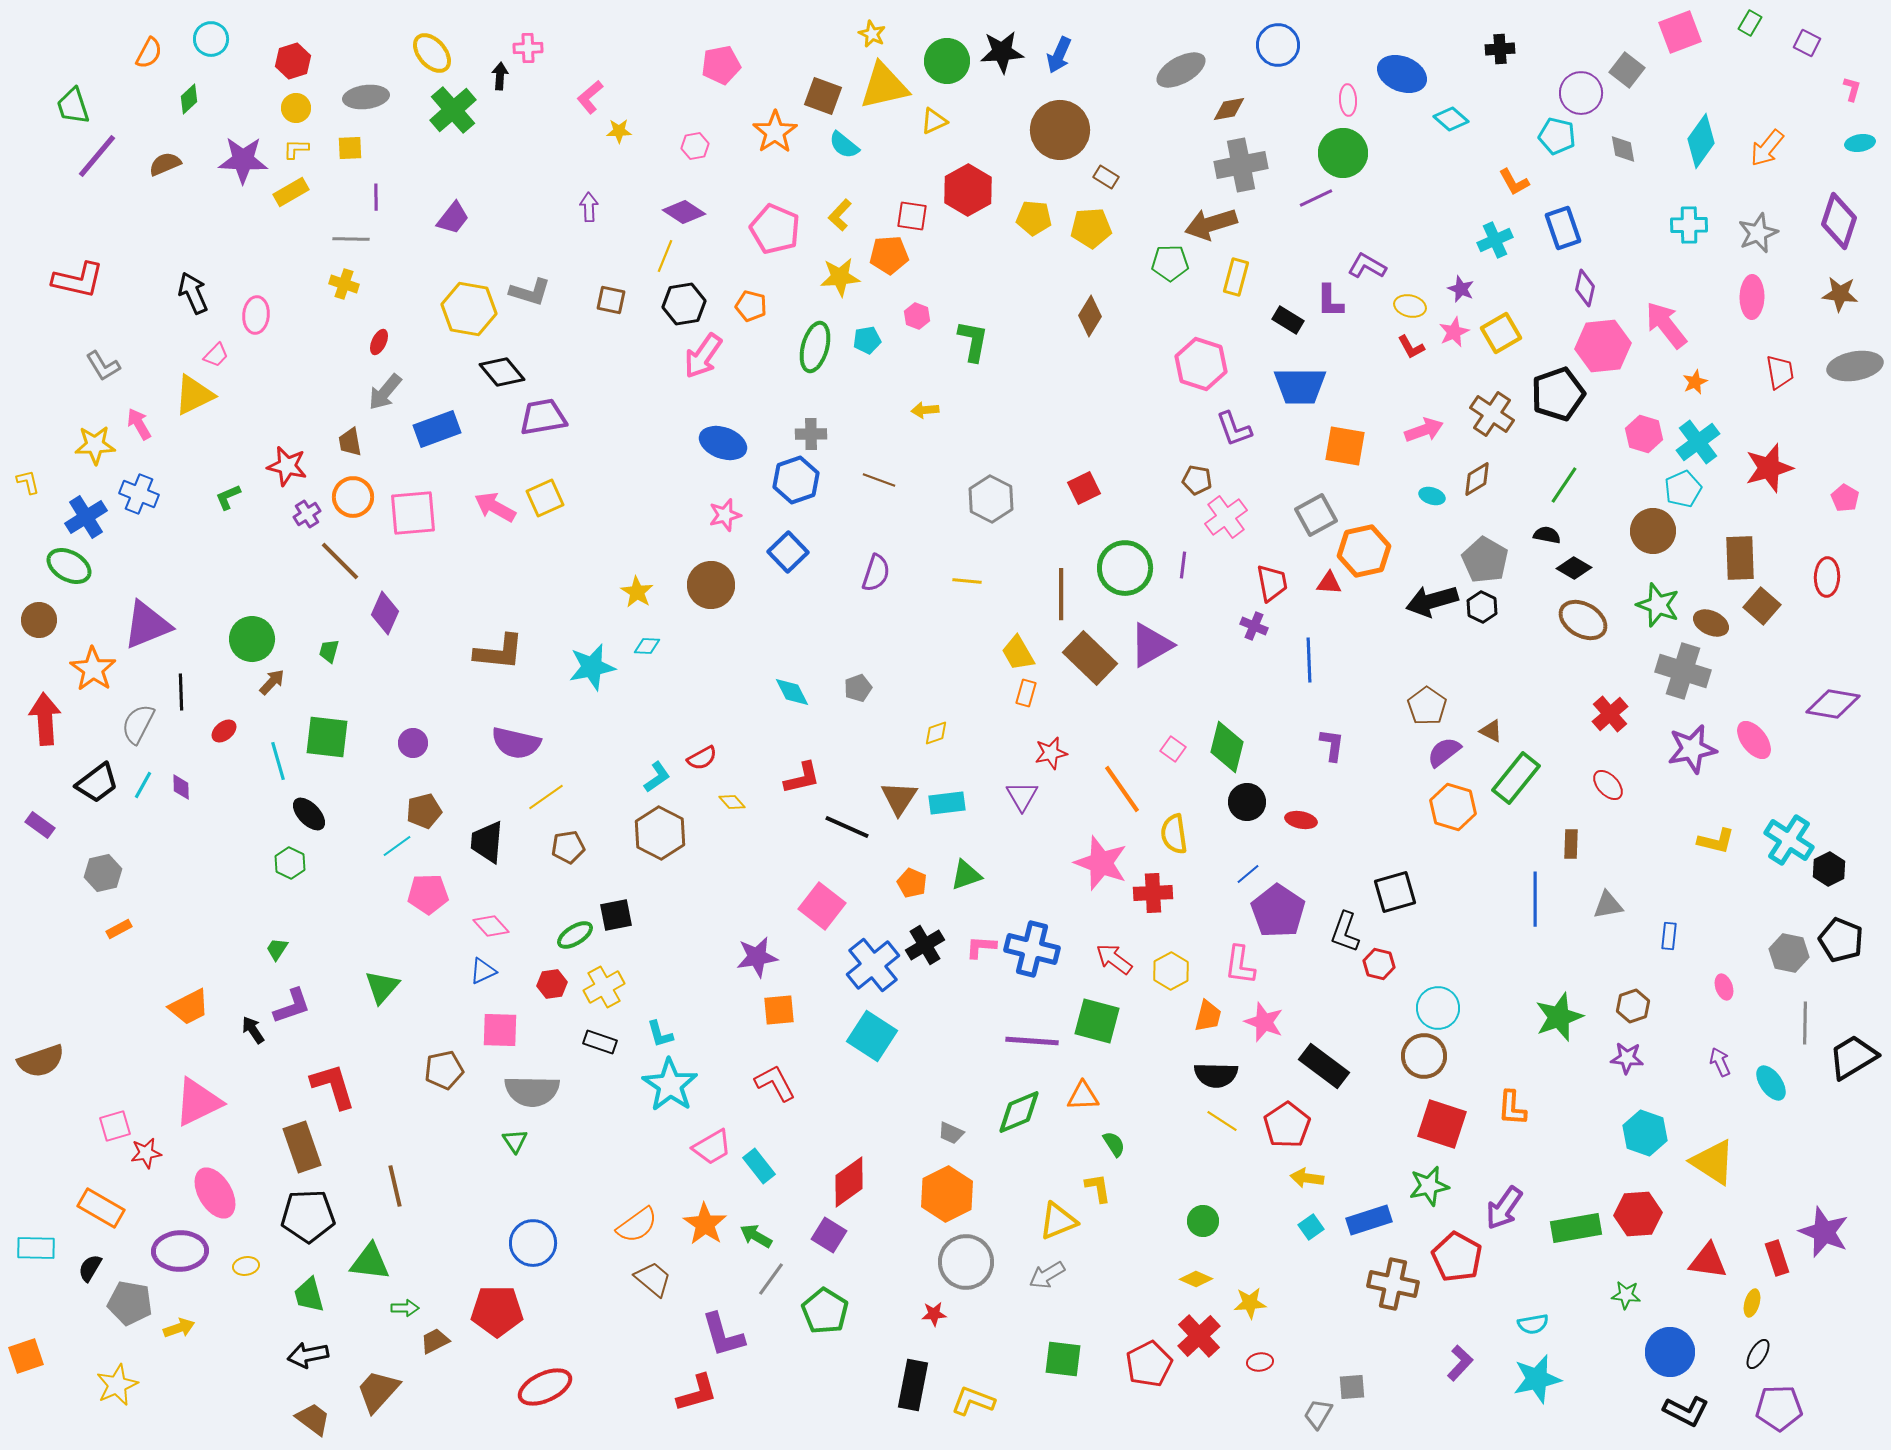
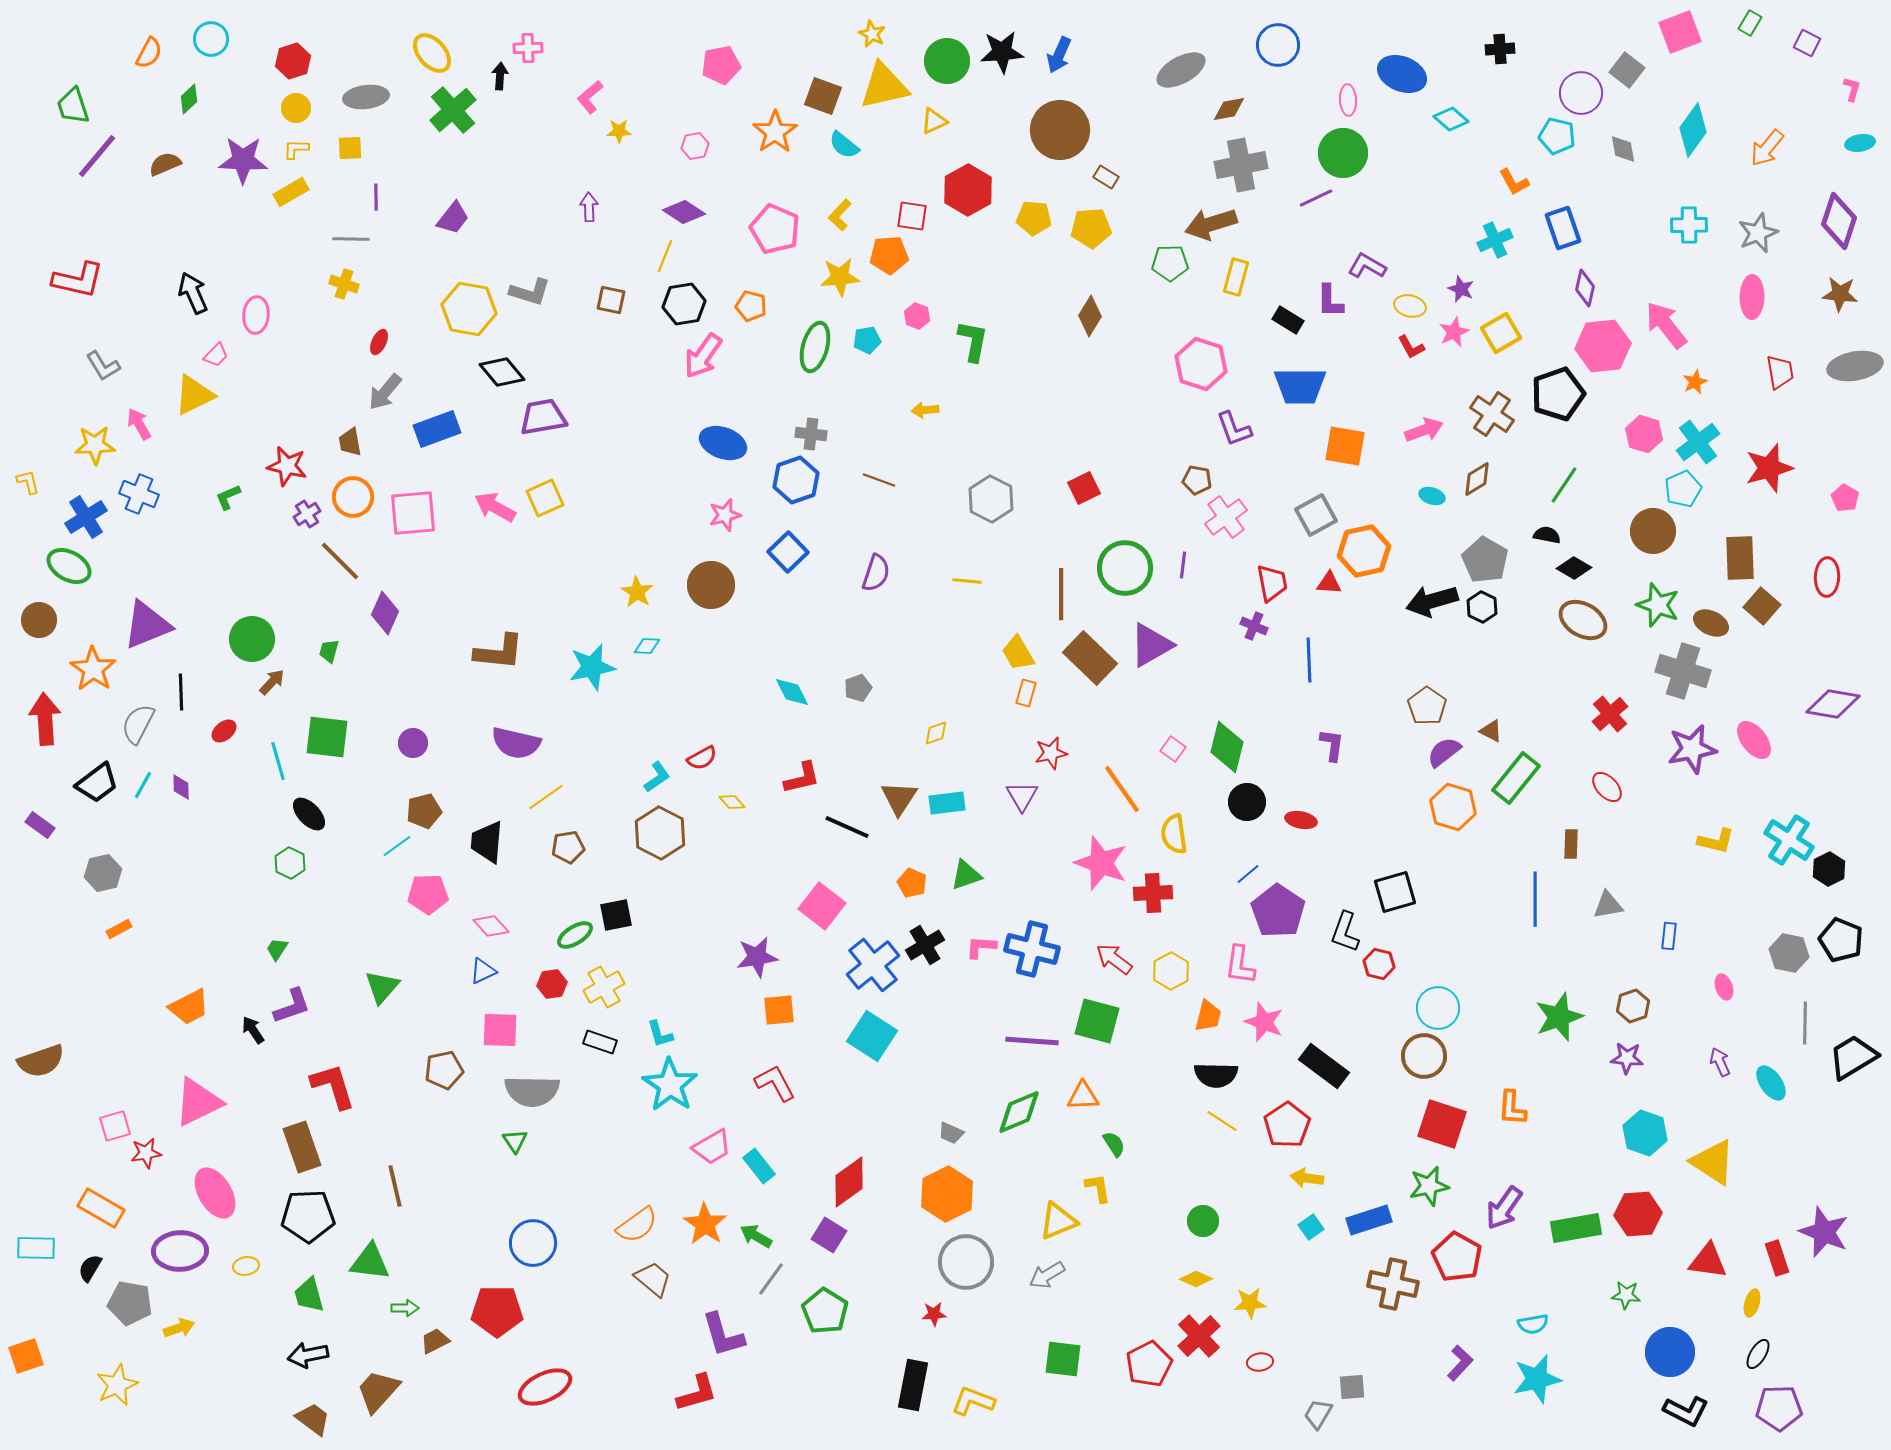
cyan diamond at (1701, 141): moved 8 px left, 11 px up
gray cross at (811, 434): rotated 8 degrees clockwise
red ellipse at (1608, 785): moved 1 px left, 2 px down
